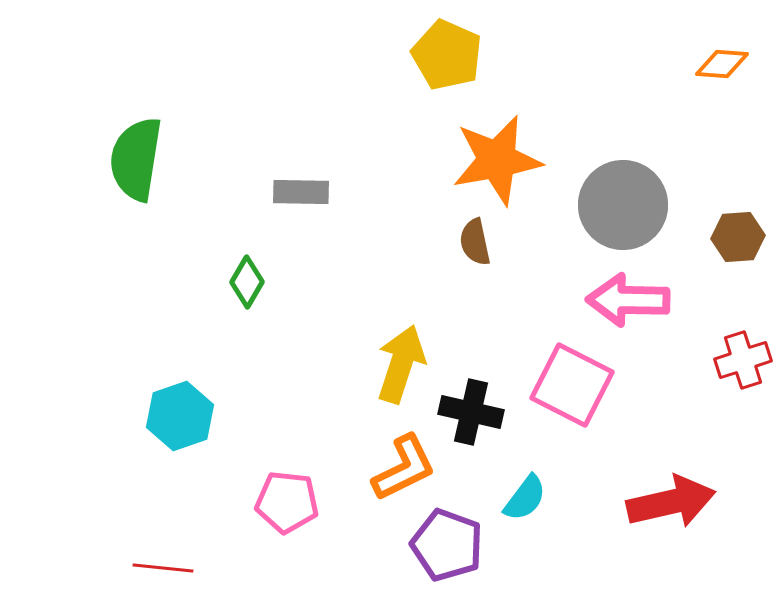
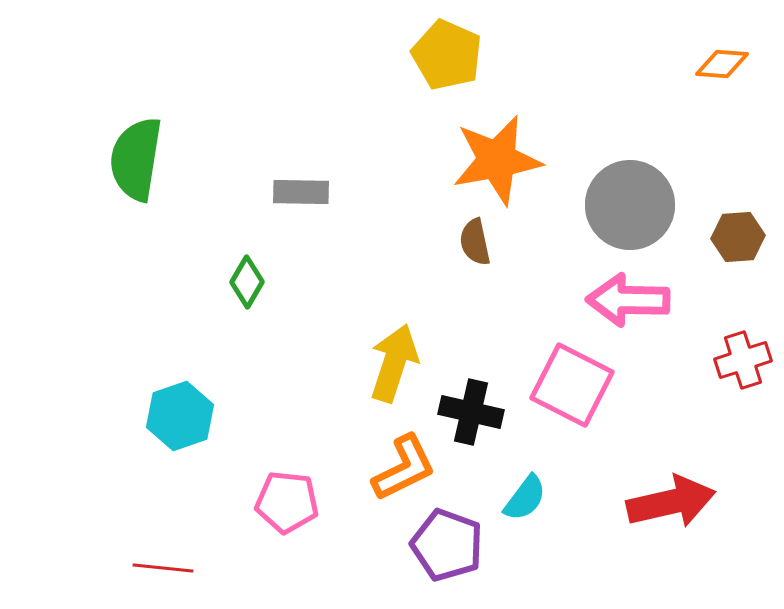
gray circle: moved 7 px right
yellow arrow: moved 7 px left, 1 px up
